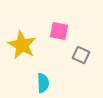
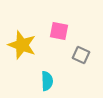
yellow star: rotated 8 degrees counterclockwise
cyan semicircle: moved 4 px right, 2 px up
